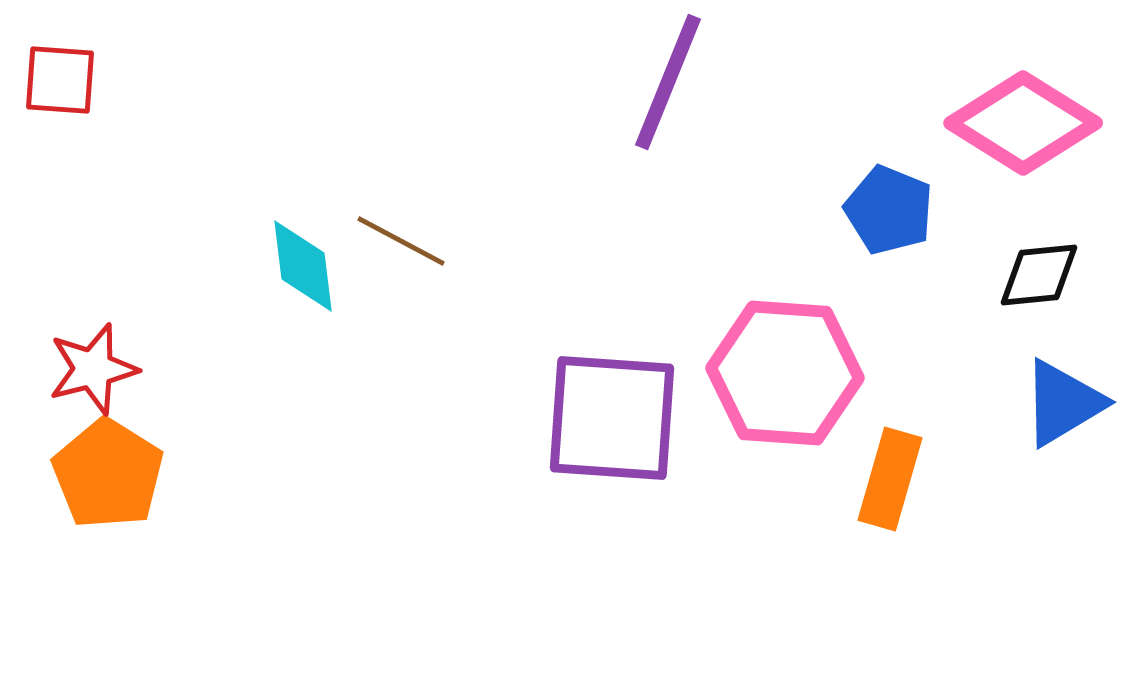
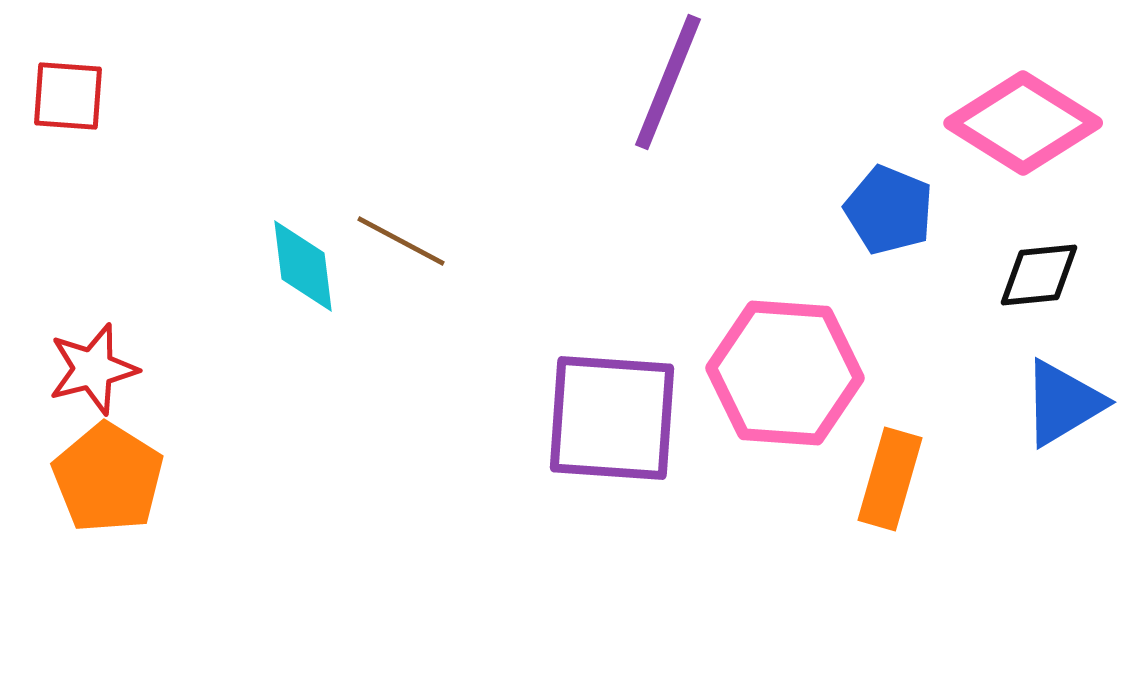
red square: moved 8 px right, 16 px down
orange pentagon: moved 4 px down
